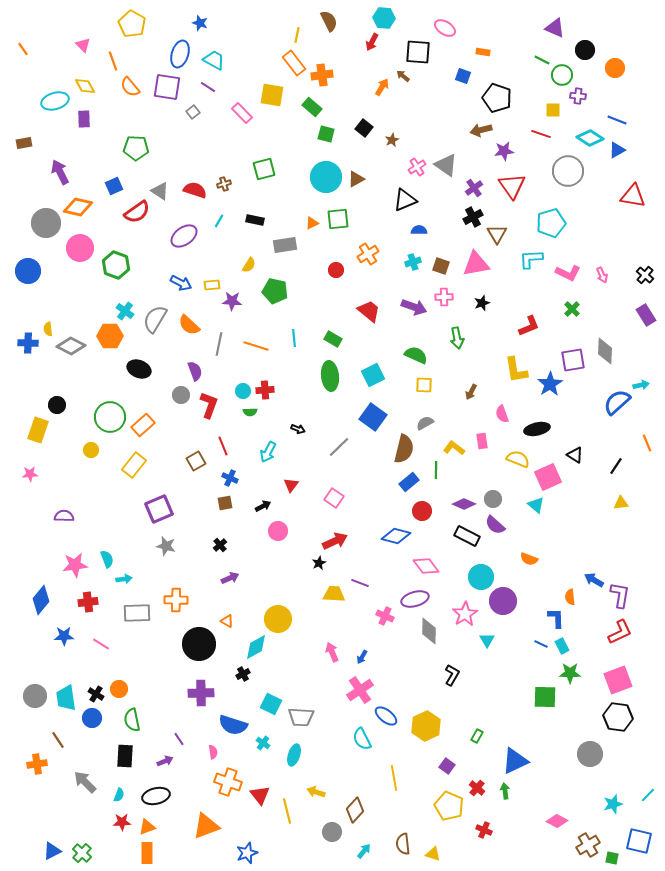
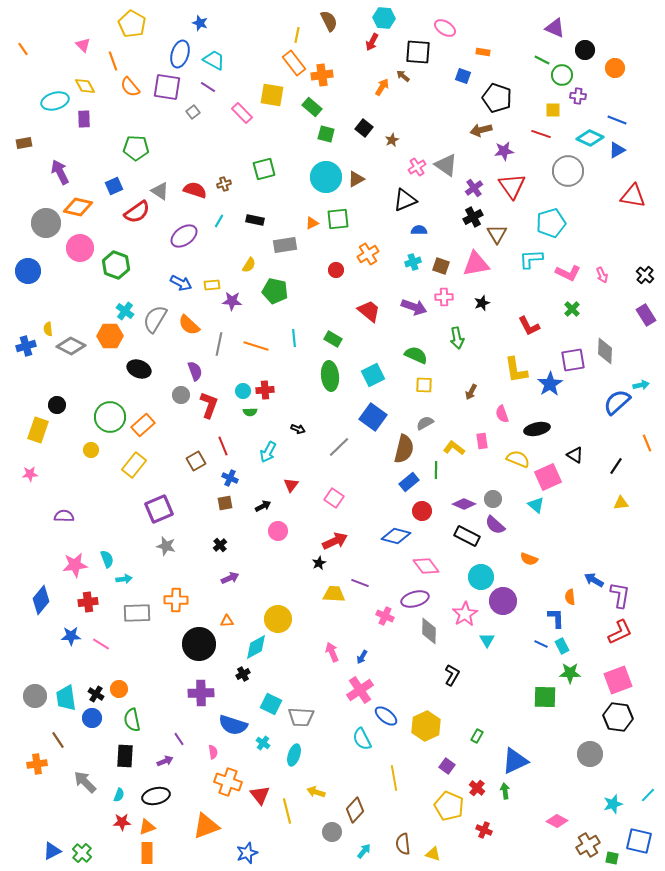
cyan diamond at (590, 138): rotated 8 degrees counterclockwise
red L-shape at (529, 326): rotated 85 degrees clockwise
blue cross at (28, 343): moved 2 px left, 3 px down; rotated 18 degrees counterclockwise
orange triangle at (227, 621): rotated 32 degrees counterclockwise
blue star at (64, 636): moved 7 px right
